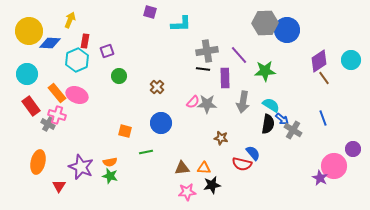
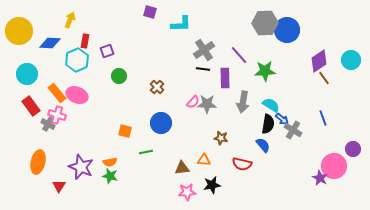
yellow circle at (29, 31): moved 10 px left
gray cross at (207, 51): moved 3 px left, 1 px up; rotated 25 degrees counterclockwise
blue semicircle at (253, 153): moved 10 px right, 8 px up
orange triangle at (204, 168): moved 8 px up
